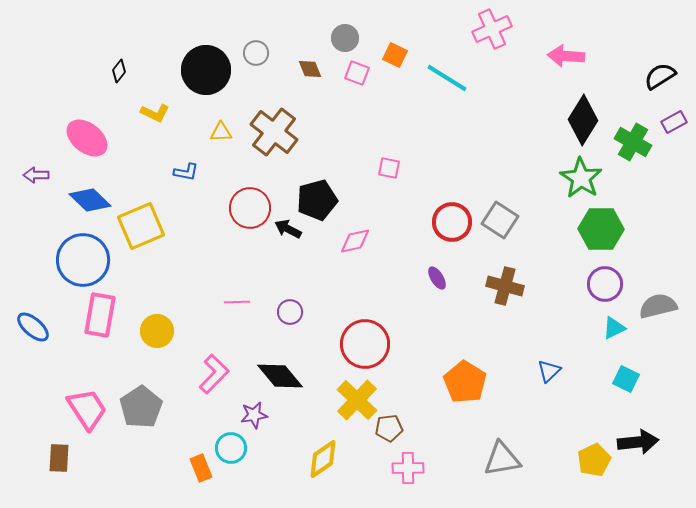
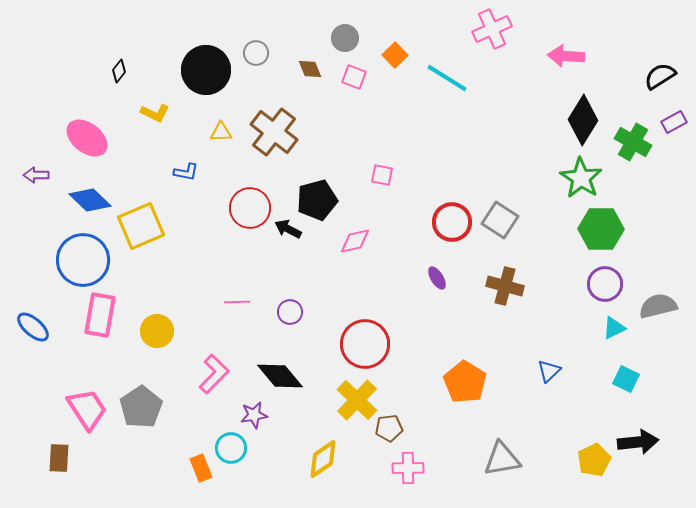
orange square at (395, 55): rotated 20 degrees clockwise
pink square at (357, 73): moved 3 px left, 4 px down
pink square at (389, 168): moved 7 px left, 7 px down
